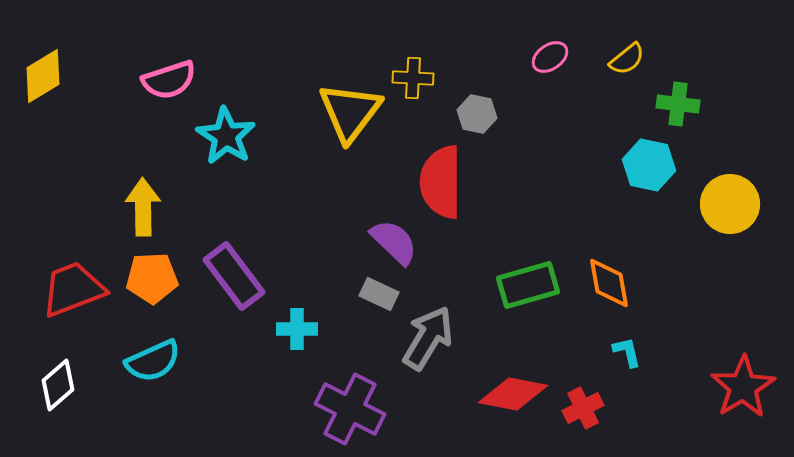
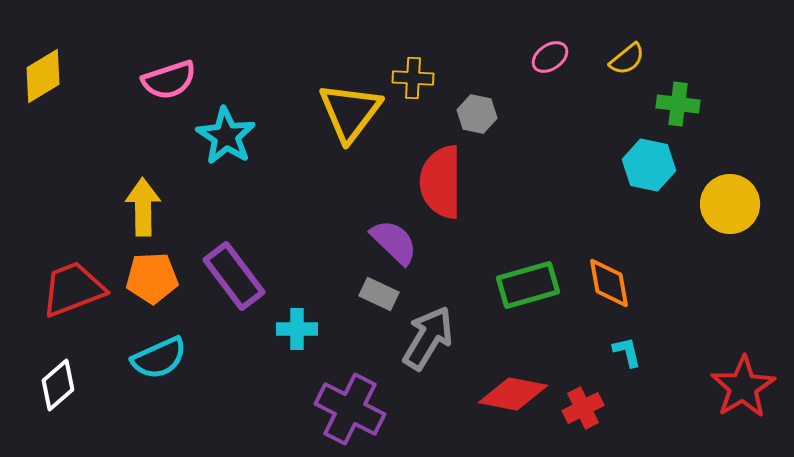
cyan semicircle: moved 6 px right, 3 px up
